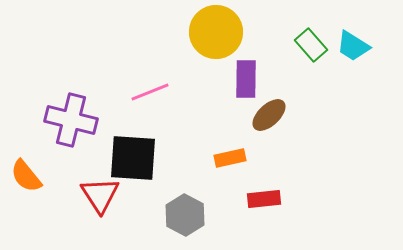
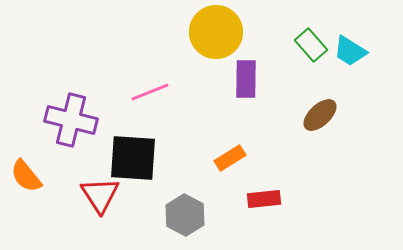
cyan trapezoid: moved 3 px left, 5 px down
brown ellipse: moved 51 px right
orange rectangle: rotated 20 degrees counterclockwise
